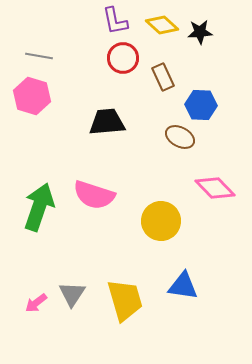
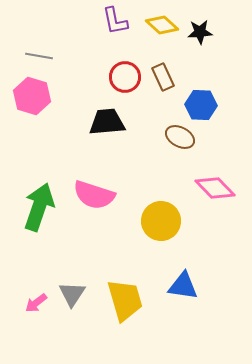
red circle: moved 2 px right, 19 px down
